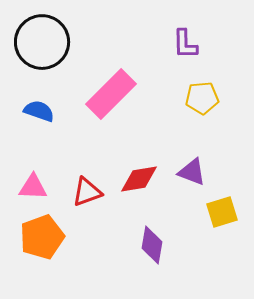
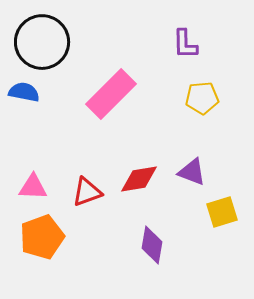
blue semicircle: moved 15 px left, 19 px up; rotated 8 degrees counterclockwise
